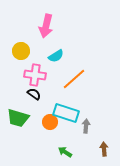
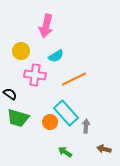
orange line: rotated 15 degrees clockwise
black semicircle: moved 24 px left
cyan rectangle: rotated 30 degrees clockwise
brown arrow: rotated 72 degrees counterclockwise
